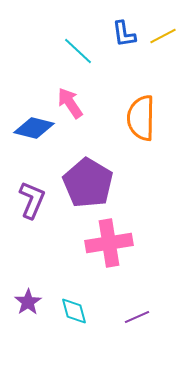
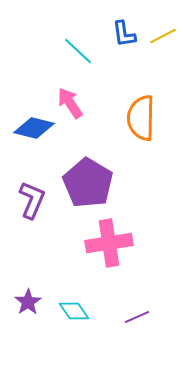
cyan diamond: rotated 20 degrees counterclockwise
